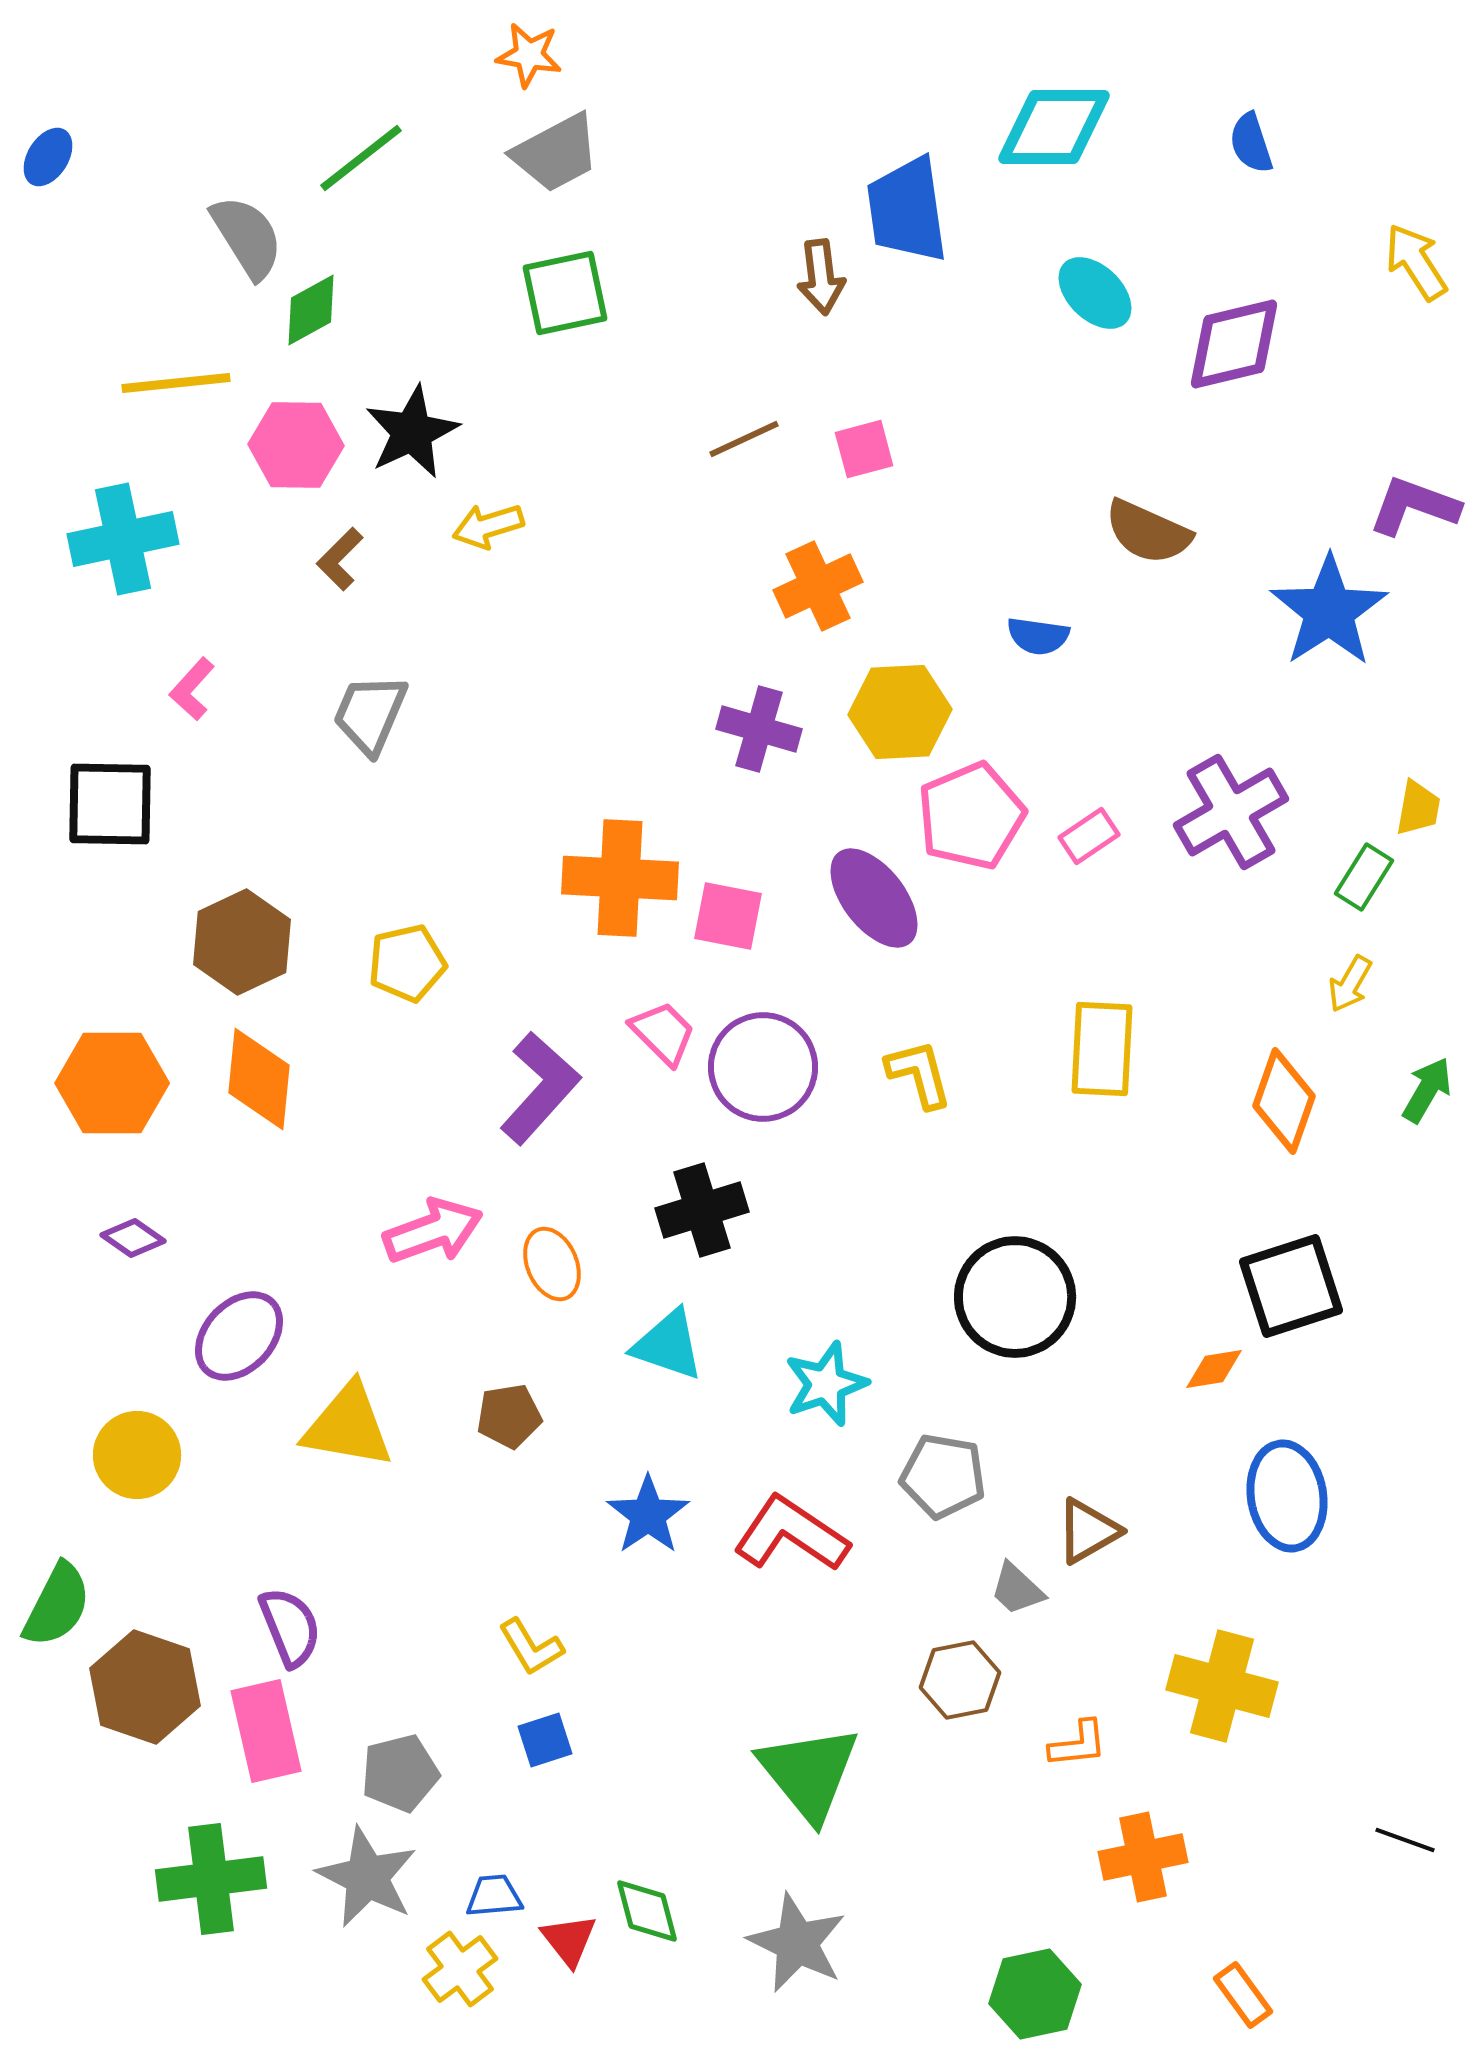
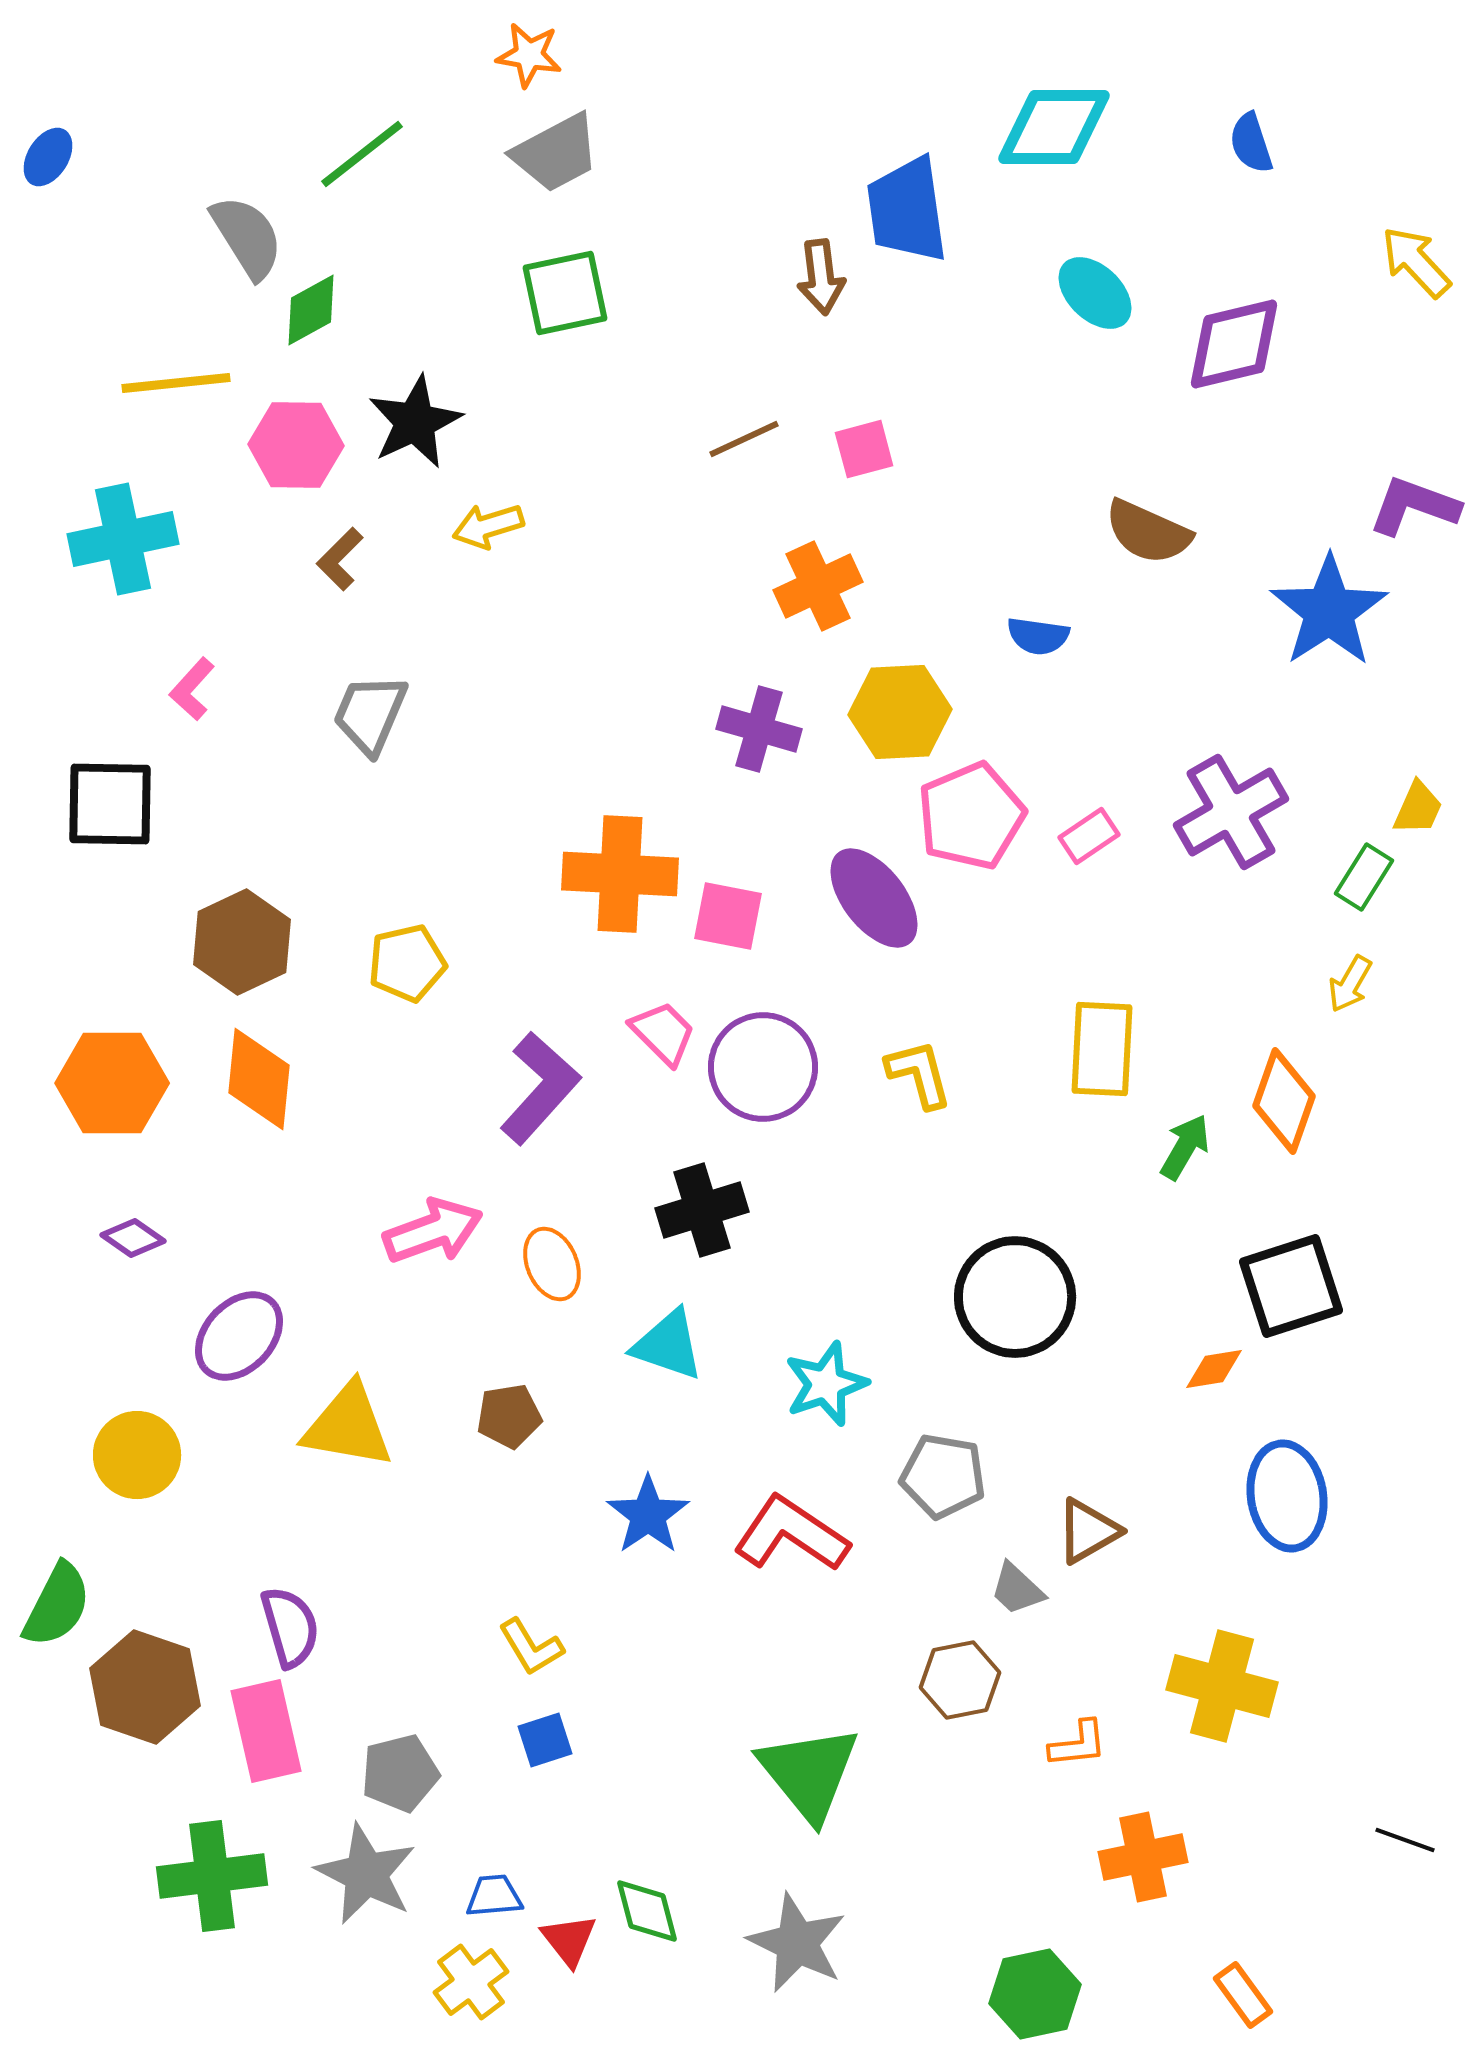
green line at (361, 158): moved 1 px right, 4 px up
yellow arrow at (1416, 262): rotated 10 degrees counterclockwise
black star at (412, 432): moved 3 px right, 10 px up
yellow trapezoid at (1418, 808): rotated 14 degrees clockwise
orange cross at (620, 878): moved 4 px up
green arrow at (1427, 1090): moved 242 px left, 57 px down
purple semicircle at (290, 1627): rotated 6 degrees clockwise
gray star at (367, 1877): moved 1 px left, 3 px up
green cross at (211, 1879): moved 1 px right, 3 px up
yellow cross at (460, 1969): moved 11 px right, 13 px down
